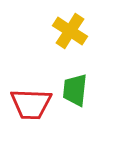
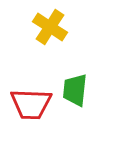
yellow cross: moved 20 px left, 4 px up
